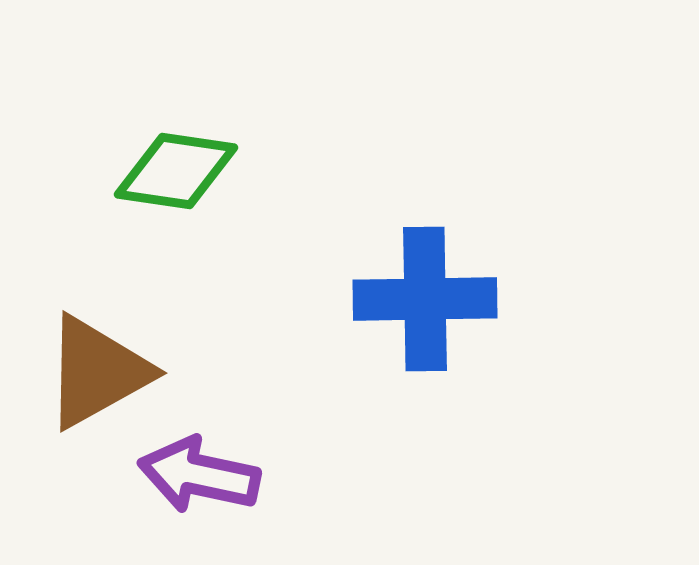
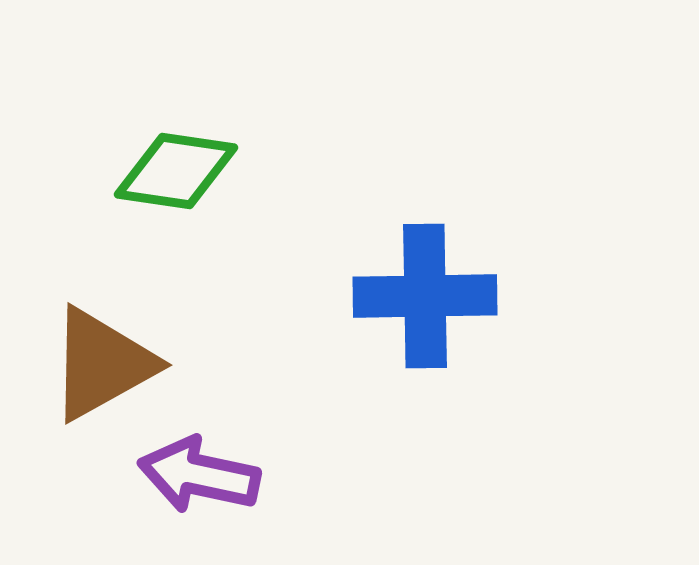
blue cross: moved 3 px up
brown triangle: moved 5 px right, 8 px up
